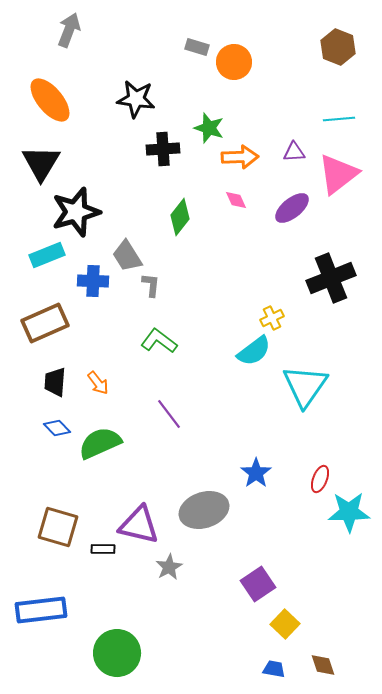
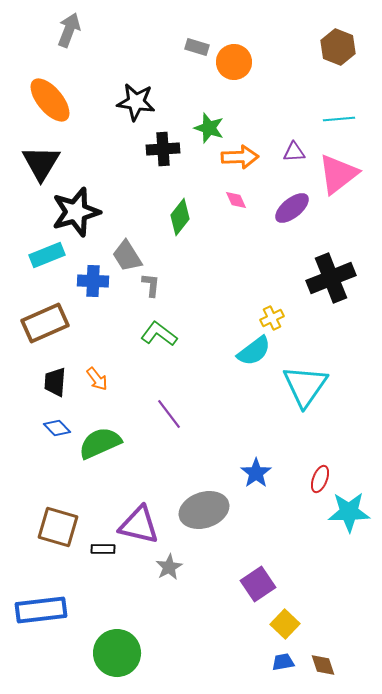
black star at (136, 99): moved 3 px down
green L-shape at (159, 341): moved 7 px up
orange arrow at (98, 383): moved 1 px left, 4 px up
blue trapezoid at (274, 669): moved 9 px right, 7 px up; rotated 20 degrees counterclockwise
